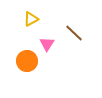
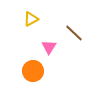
pink triangle: moved 2 px right, 3 px down
orange circle: moved 6 px right, 10 px down
